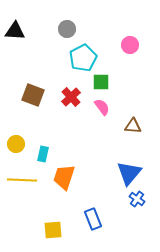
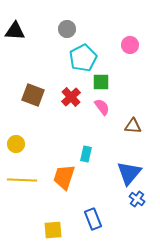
cyan rectangle: moved 43 px right
